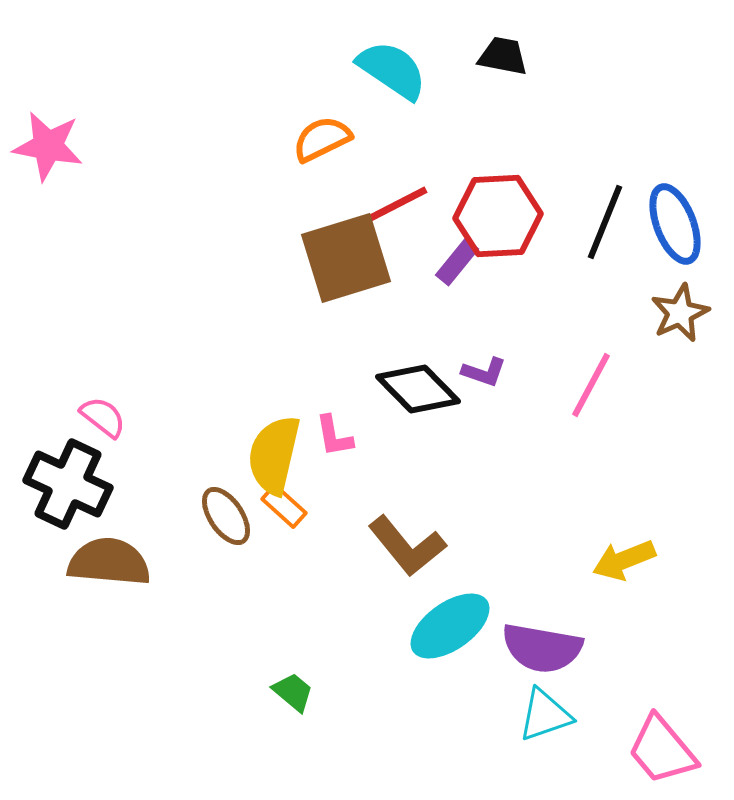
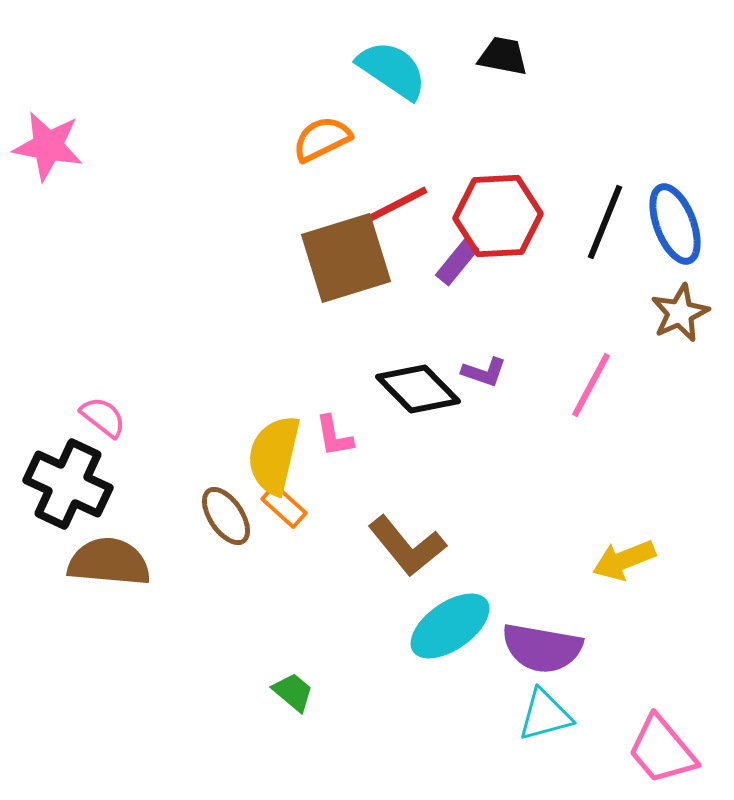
cyan triangle: rotated 4 degrees clockwise
